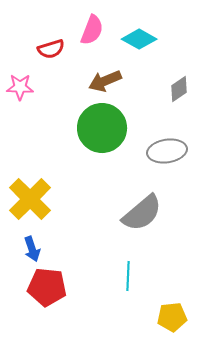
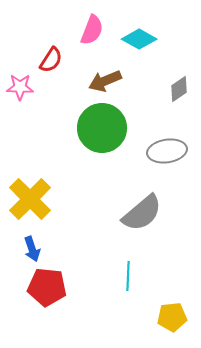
red semicircle: moved 11 px down; rotated 40 degrees counterclockwise
